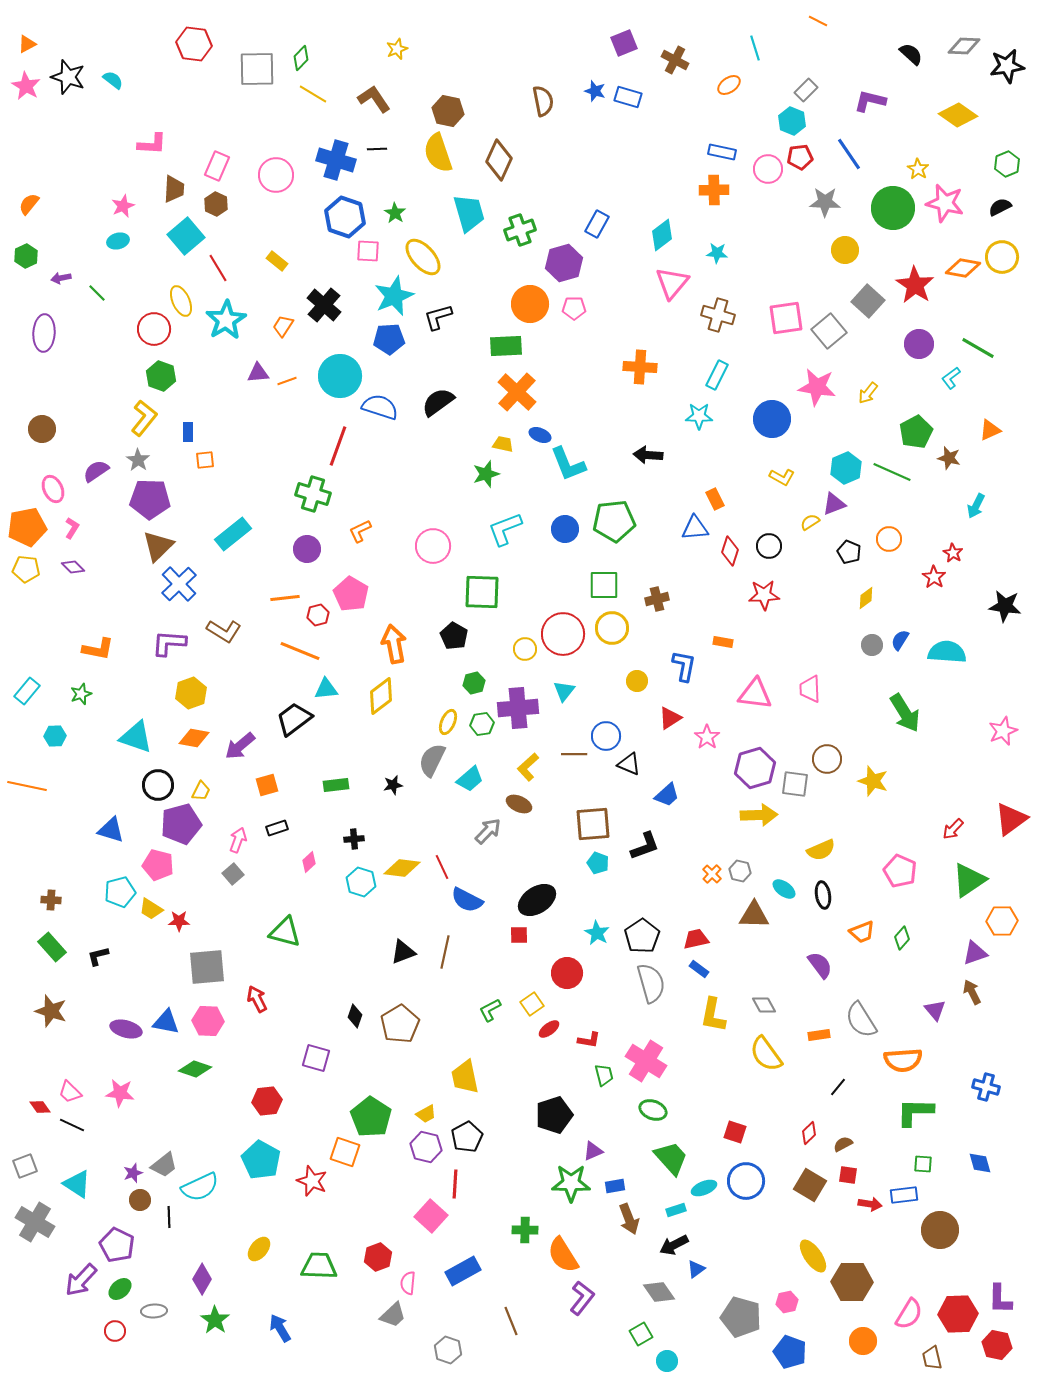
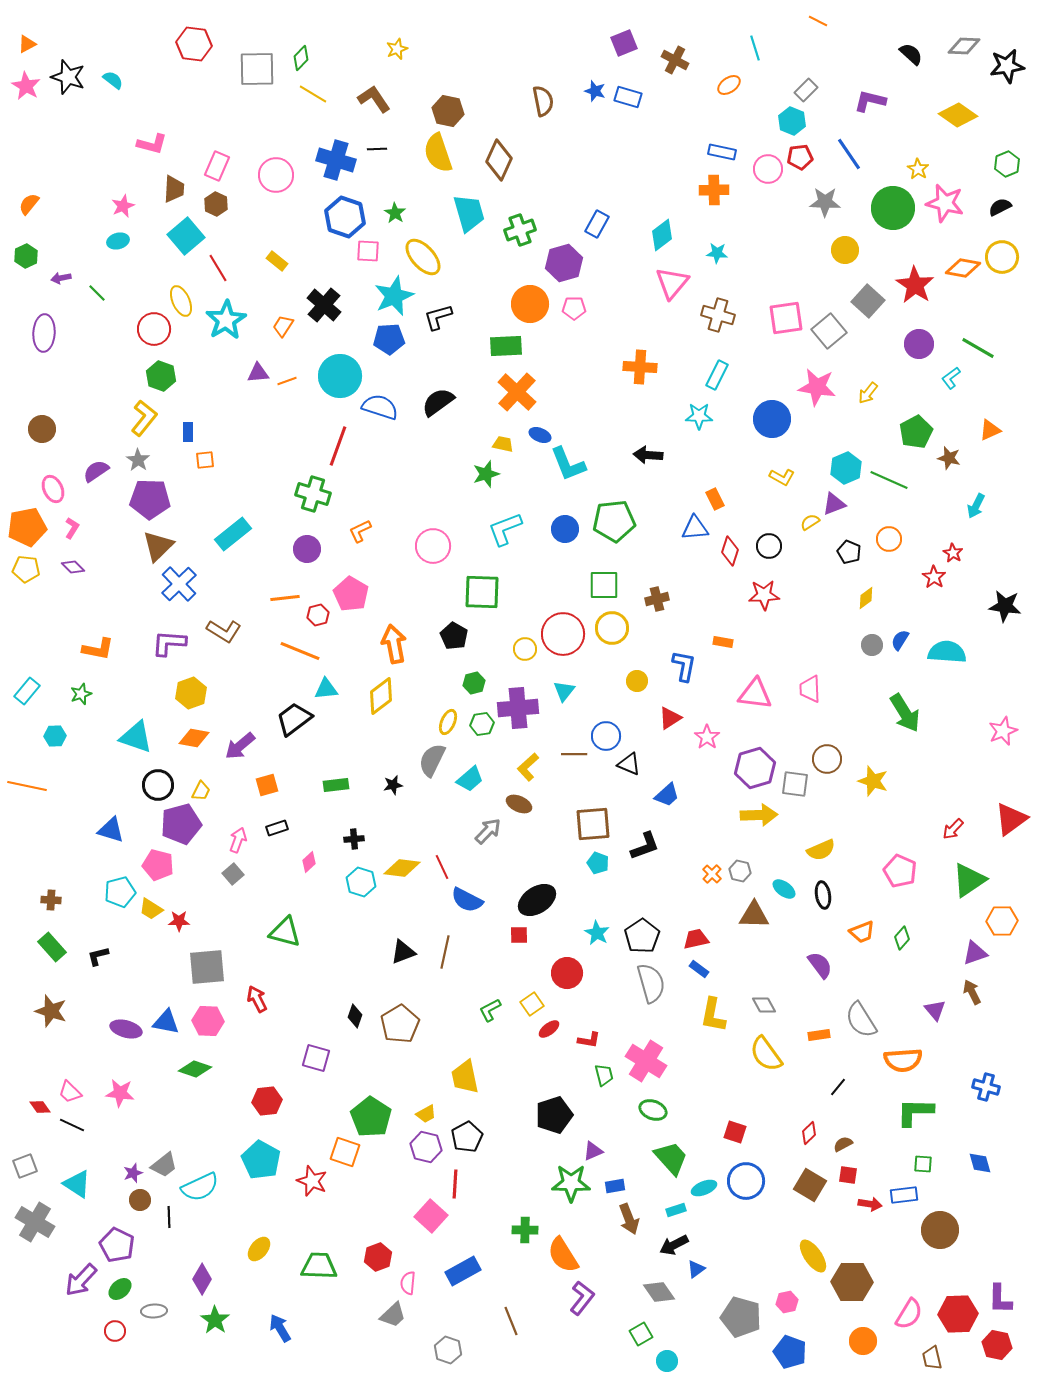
pink L-shape at (152, 144): rotated 12 degrees clockwise
green line at (892, 472): moved 3 px left, 8 px down
